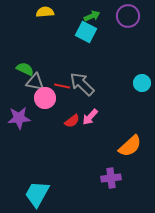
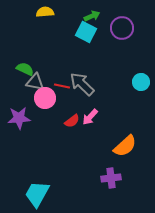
purple circle: moved 6 px left, 12 px down
cyan circle: moved 1 px left, 1 px up
orange semicircle: moved 5 px left
